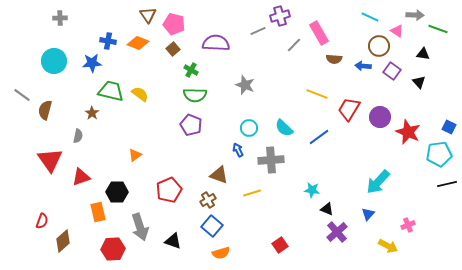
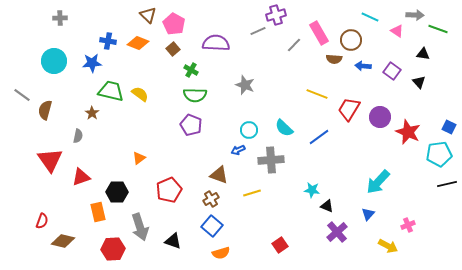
brown triangle at (148, 15): rotated 12 degrees counterclockwise
purple cross at (280, 16): moved 4 px left, 1 px up
pink pentagon at (174, 24): rotated 15 degrees clockwise
brown circle at (379, 46): moved 28 px left, 6 px up
cyan circle at (249, 128): moved 2 px down
blue arrow at (238, 150): rotated 88 degrees counterclockwise
orange triangle at (135, 155): moved 4 px right, 3 px down
brown cross at (208, 200): moved 3 px right, 1 px up
black triangle at (327, 209): moved 3 px up
brown diamond at (63, 241): rotated 55 degrees clockwise
